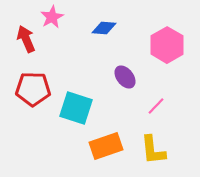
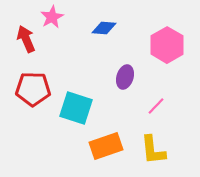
purple ellipse: rotated 55 degrees clockwise
